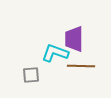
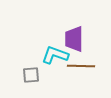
cyan L-shape: moved 2 px down
